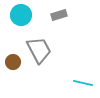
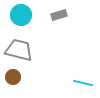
gray trapezoid: moved 20 px left; rotated 48 degrees counterclockwise
brown circle: moved 15 px down
